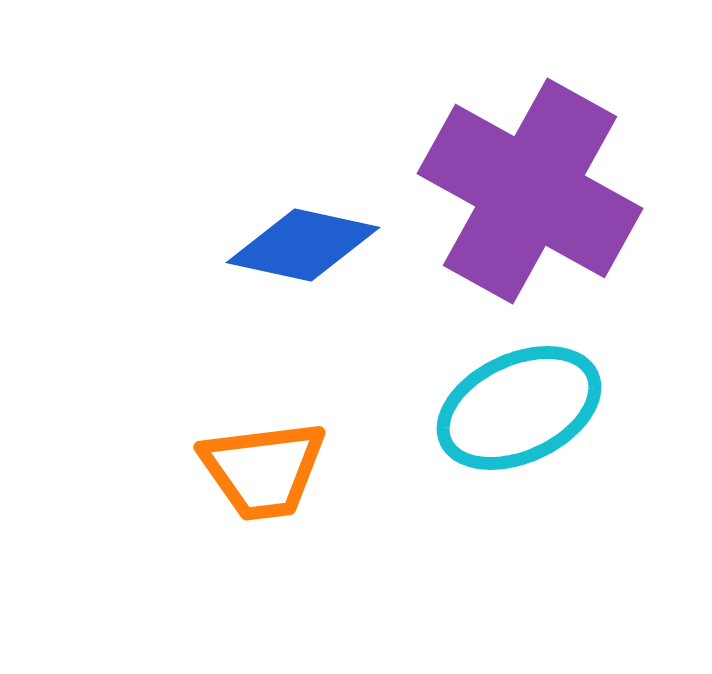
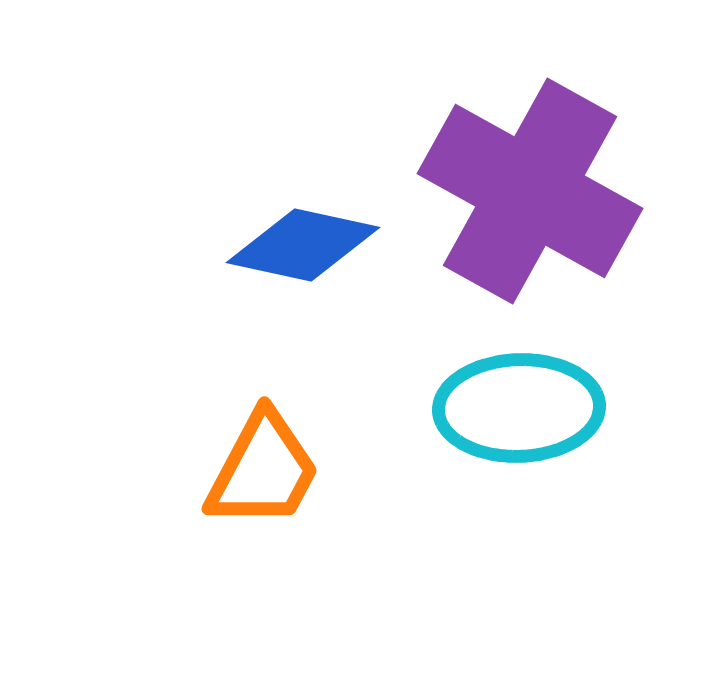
cyan ellipse: rotated 23 degrees clockwise
orange trapezoid: rotated 55 degrees counterclockwise
